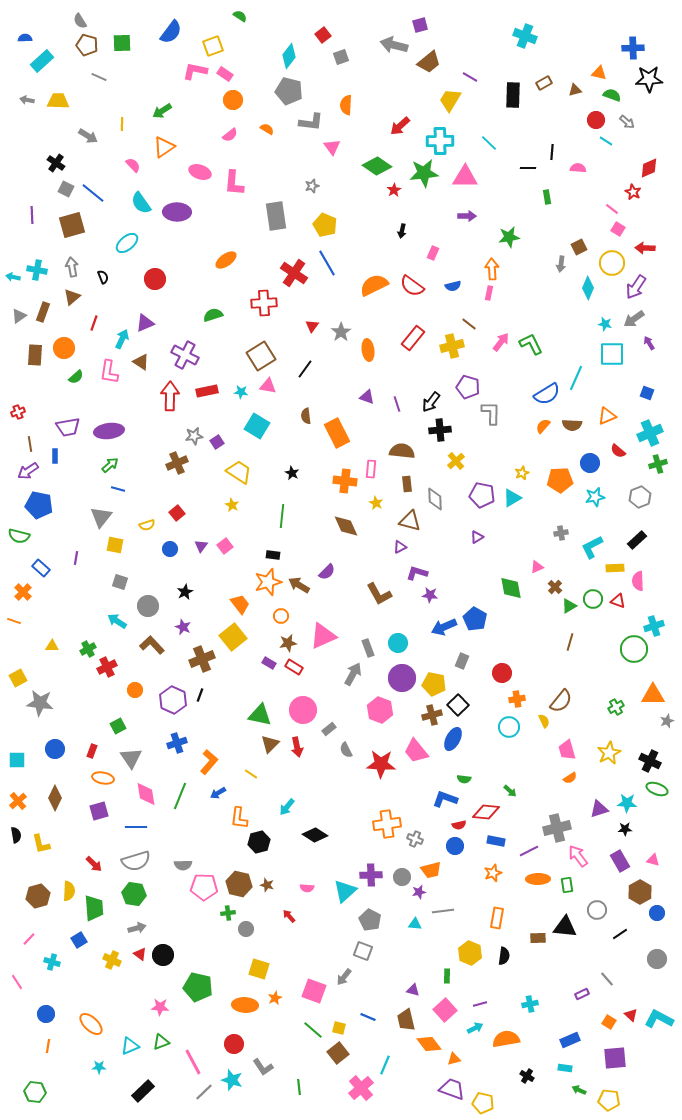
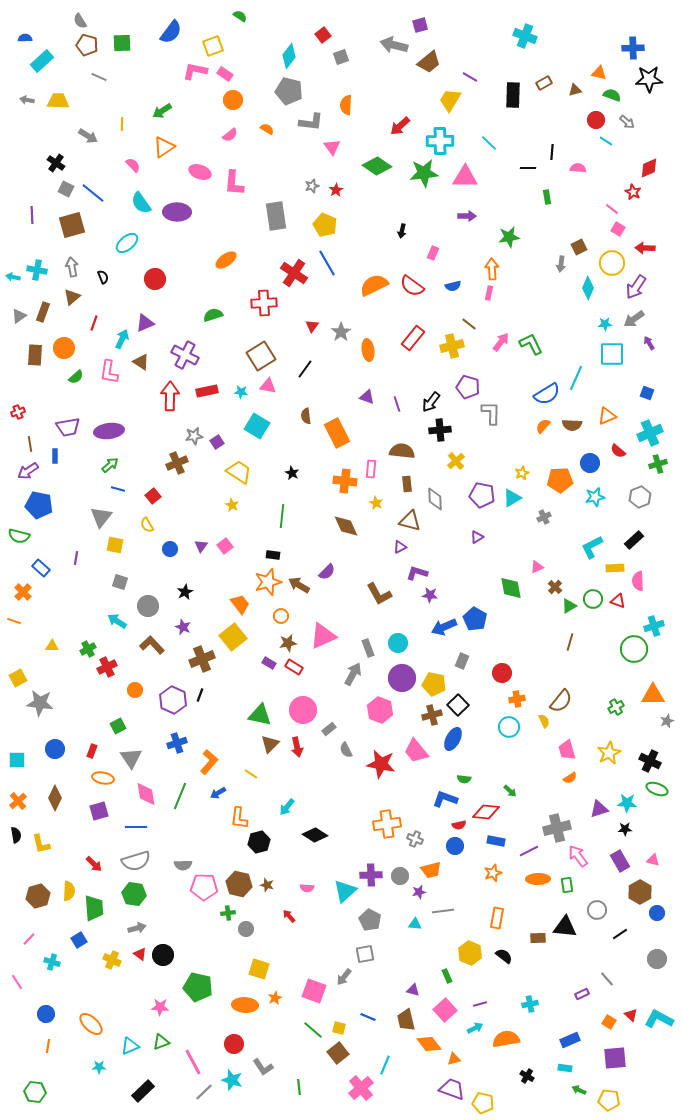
red star at (394, 190): moved 58 px left
cyan star at (605, 324): rotated 16 degrees counterclockwise
red square at (177, 513): moved 24 px left, 17 px up
yellow semicircle at (147, 525): rotated 77 degrees clockwise
gray cross at (561, 533): moved 17 px left, 16 px up; rotated 16 degrees counterclockwise
black rectangle at (637, 540): moved 3 px left
red star at (381, 764): rotated 8 degrees clockwise
gray circle at (402, 877): moved 2 px left, 1 px up
gray square at (363, 951): moved 2 px right, 3 px down; rotated 30 degrees counterclockwise
black semicircle at (504, 956): rotated 60 degrees counterclockwise
green rectangle at (447, 976): rotated 24 degrees counterclockwise
